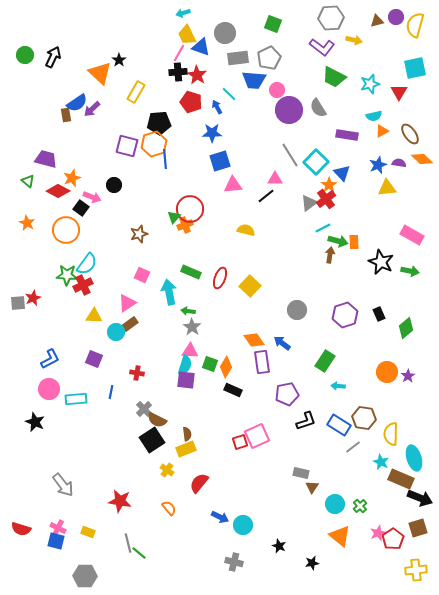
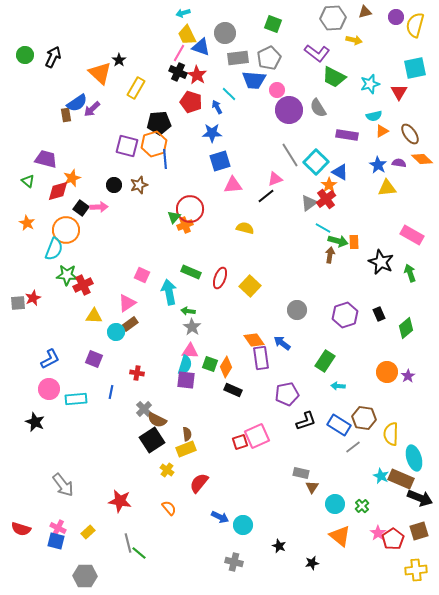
gray hexagon at (331, 18): moved 2 px right
brown triangle at (377, 21): moved 12 px left, 9 px up
purple L-shape at (322, 47): moved 5 px left, 6 px down
black cross at (178, 72): rotated 30 degrees clockwise
yellow rectangle at (136, 92): moved 4 px up
blue star at (378, 165): rotated 18 degrees counterclockwise
blue triangle at (342, 173): moved 2 px left, 1 px up; rotated 18 degrees counterclockwise
pink triangle at (275, 179): rotated 21 degrees counterclockwise
red diamond at (58, 191): rotated 45 degrees counterclockwise
pink arrow at (92, 197): moved 7 px right, 10 px down; rotated 24 degrees counterclockwise
cyan line at (323, 228): rotated 56 degrees clockwise
yellow semicircle at (246, 230): moved 1 px left, 2 px up
brown star at (139, 234): moved 49 px up
cyan semicircle at (87, 264): moved 33 px left, 15 px up; rotated 15 degrees counterclockwise
green arrow at (410, 271): moved 2 px down; rotated 120 degrees counterclockwise
purple rectangle at (262, 362): moved 1 px left, 4 px up
cyan star at (381, 462): moved 14 px down
green cross at (360, 506): moved 2 px right
brown square at (418, 528): moved 1 px right, 3 px down
yellow rectangle at (88, 532): rotated 64 degrees counterclockwise
pink star at (378, 533): rotated 14 degrees counterclockwise
